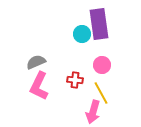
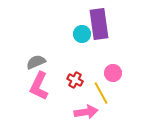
pink circle: moved 11 px right, 8 px down
red cross: rotated 21 degrees clockwise
pink arrow: moved 7 px left; rotated 115 degrees counterclockwise
